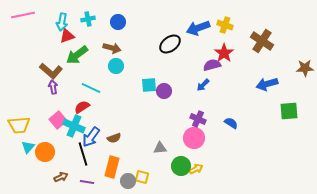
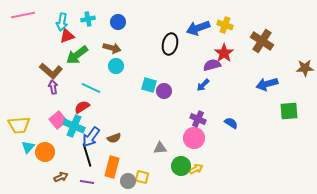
black ellipse at (170, 44): rotated 40 degrees counterclockwise
cyan square at (149, 85): rotated 21 degrees clockwise
black line at (83, 154): moved 4 px right, 1 px down
